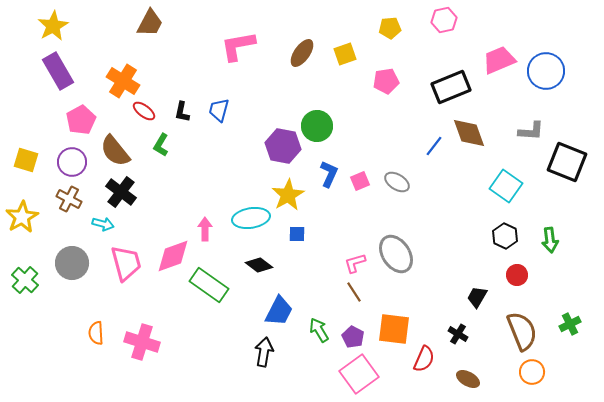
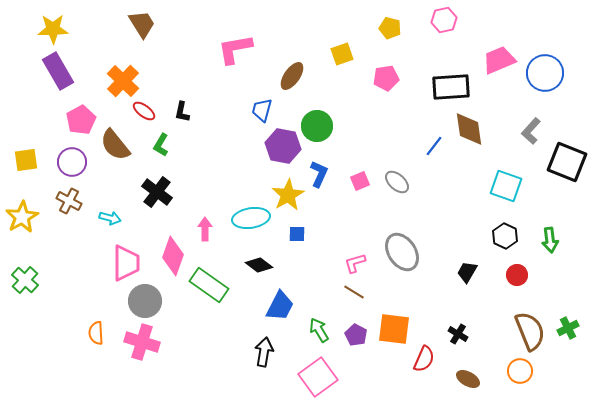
brown trapezoid at (150, 23): moved 8 px left, 1 px down; rotated 60 degrees counterclockwise
yellow star at (53, 26): moved 3 px down; rotated 28 degrees clockwise
yellow pentagon at (390, 28): rotated 20 degrees clockwise
pink L-shape at (238, 46): moved 3 px left, 3 px down
brown ellipse at (302, 53): moved 10 px left, 23 px down
yellow square at (345, 54): moved 3 px left
blue circle at (546, 71): moved 1 px left, 2 px down
orange cross at (123, 81): rotated 12 degrees clockwise
pink pentagon at (386, 81): moved 3 px up
black rectangle at (451, 87): rotated 18 degrees clockwise
blue trapezoid at (219, 110): moved 43 px right
gray L-shape at (531, 131): rotated 128 degrees clockwise
brown diamond at (469, 133): moved 4 px up; rotated 12 degrees clockwise
brown semicircle at (115, 151): moved 6 px up
yellow square at (26, 160): rotated 25 degrees counterclockwise
blue L-shape at (329, 174): moved 10 px left
gray ellipse at (397, 182): rotated 10 degrees clockwise
cyan square at (506, 186): rotated 16 degrees counterclockwise
black cross at (121, 192): moved 36 px right
brown cross at (69, 199): moved 2 px down
cyan arrow at (103, 224): moved 7 px right, 6 px up
gray ellipse at (396, 254): moved 6 px right, 2 px up
pink diamond at (173, 256): rotated 51 degrees counterclockwise
gray circle at (72, 263): moved 73 px right, 38 px down
pink trapezoid at (126, 263): rotated 15 degrees clockwise
brown line at (354, 292): rotated 25 degrees counterclockwise
black trapezoid at (477, 297): moved 10 px left, 25 px up
blue trapezoid at (279, 311): moved 1 px right, 5 px up
green cross at (570, 324): moved 2 px left, 4 px down
brown semicircle at (522, 331): moved 8 px right
purple pentagon at (353, 337): moved 3 px right, 2 px up
orange circle at (532, 372): moved 12 px left, 1 px up
pink square at (359, 374): moved 41 px left, 3 px down
